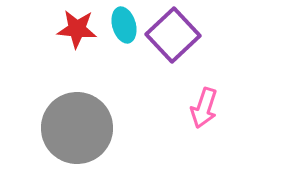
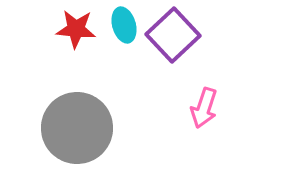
red star: moved 1 px left
